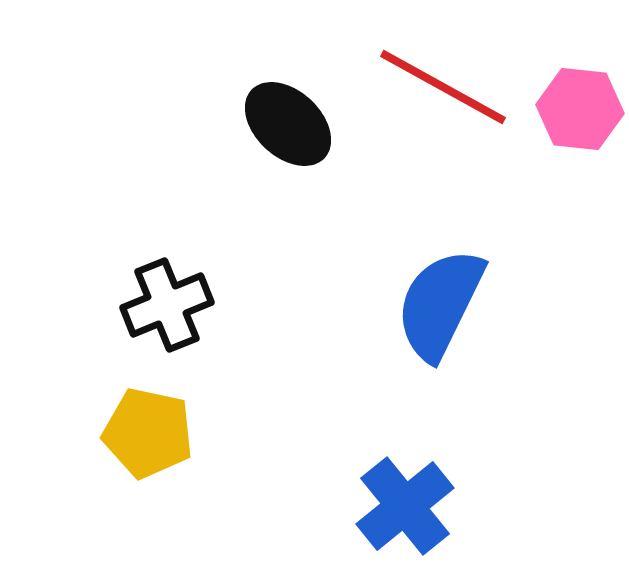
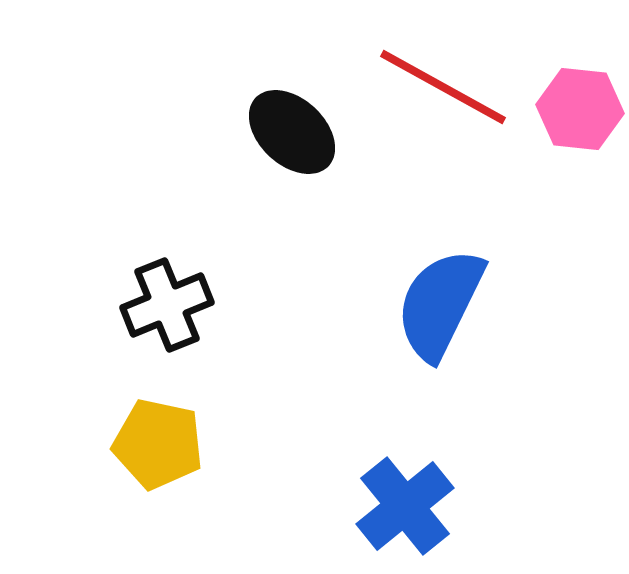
black ellipse: moved 4 px right, 8 px down
yellow pentagon: moved 10 px right, 11 px down
